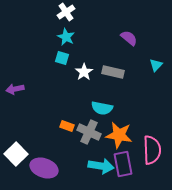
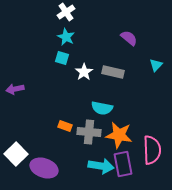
orange rectangle: moved 2 px left
gray cross: rotated 20 degrees counterclockwise
